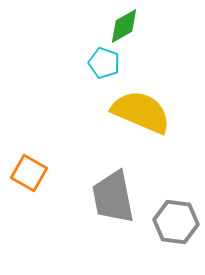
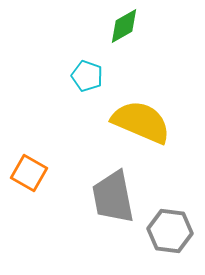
cyan pentagon: moved 17 px left, 13 px down
yellow semicircle: moved 10 px down
gray hexagon: moved 6 px left, 9 px down
